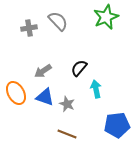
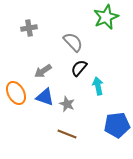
gray semicircle: moved 15 px right, 21 px down
cyan arrow: moved 2 px right, 3 px up
